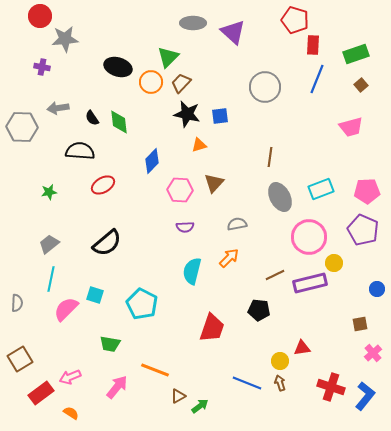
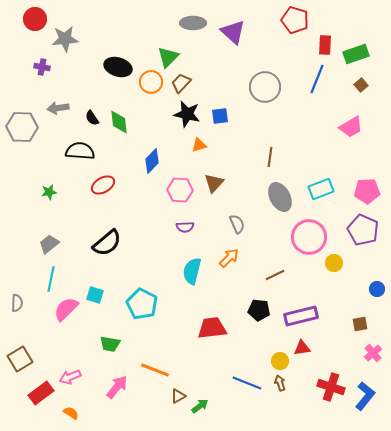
red circle at (40, 16): moved 5 px left, 3 px down
red rectangle at (313, 45): moved 12 px right
pink trapezoid at (351, 127): rotated 15 degrees counterclockwise
gray semicircle at (237, 224): rotated 78 degrees clockwise
purple rectangle at (310, 283): moved 9 px left, 33 px down
red trapezoid at (212, 328): rotated 116 degrees counterclockwise
